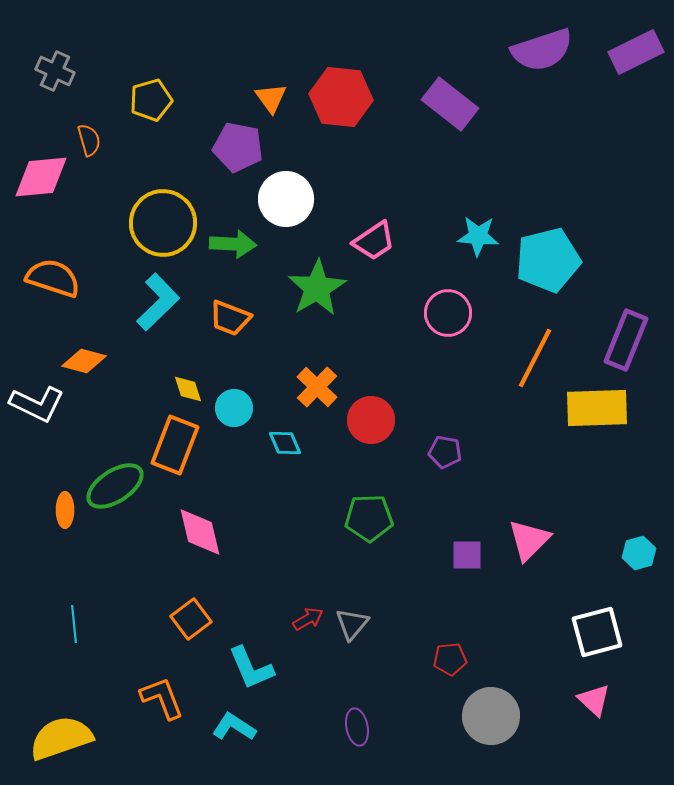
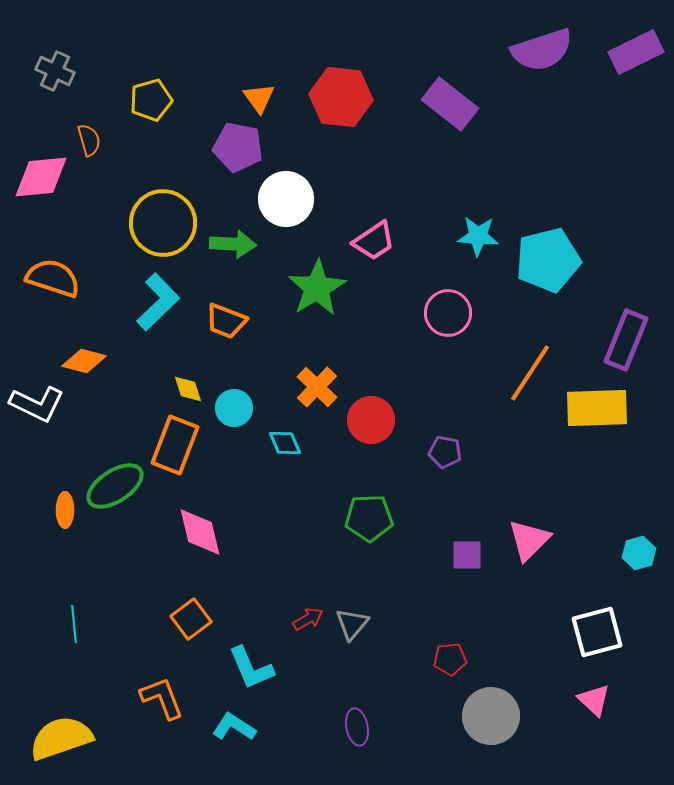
orange triangle at (271, 98): moved 12 px left
orange trapezoid at (230, 318): moved 4 px left, 3 px down
orange line at (535, 358): moved 5 px left, 15 px down; rotated 6 degrees clockwise
